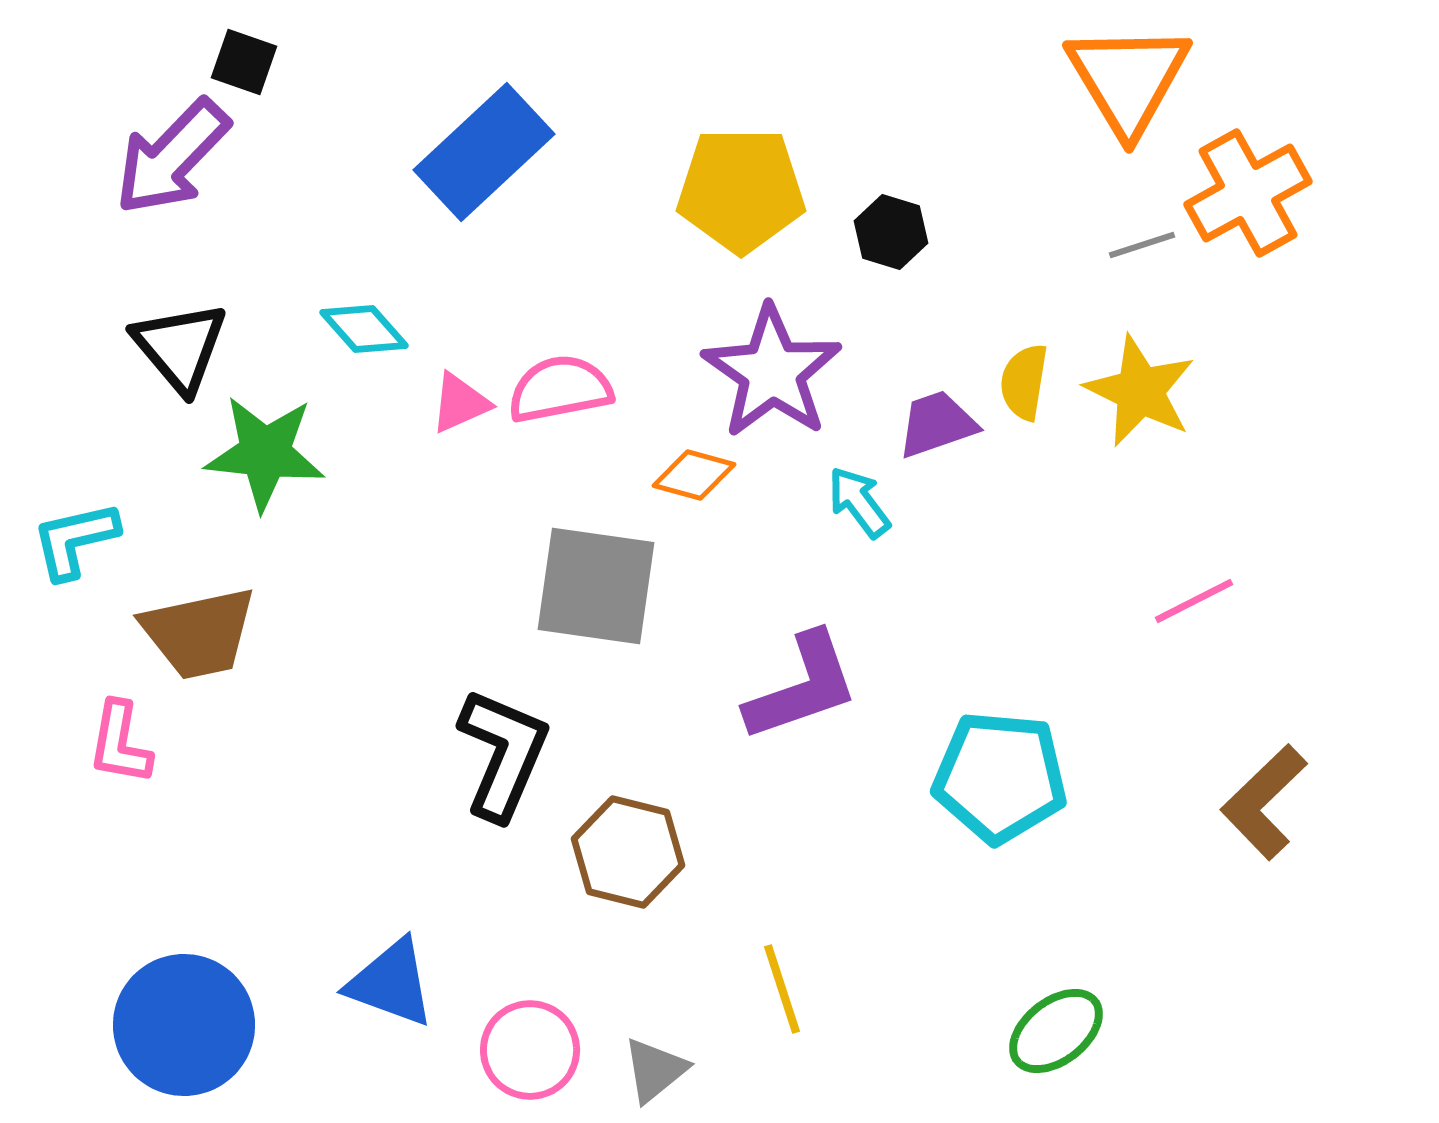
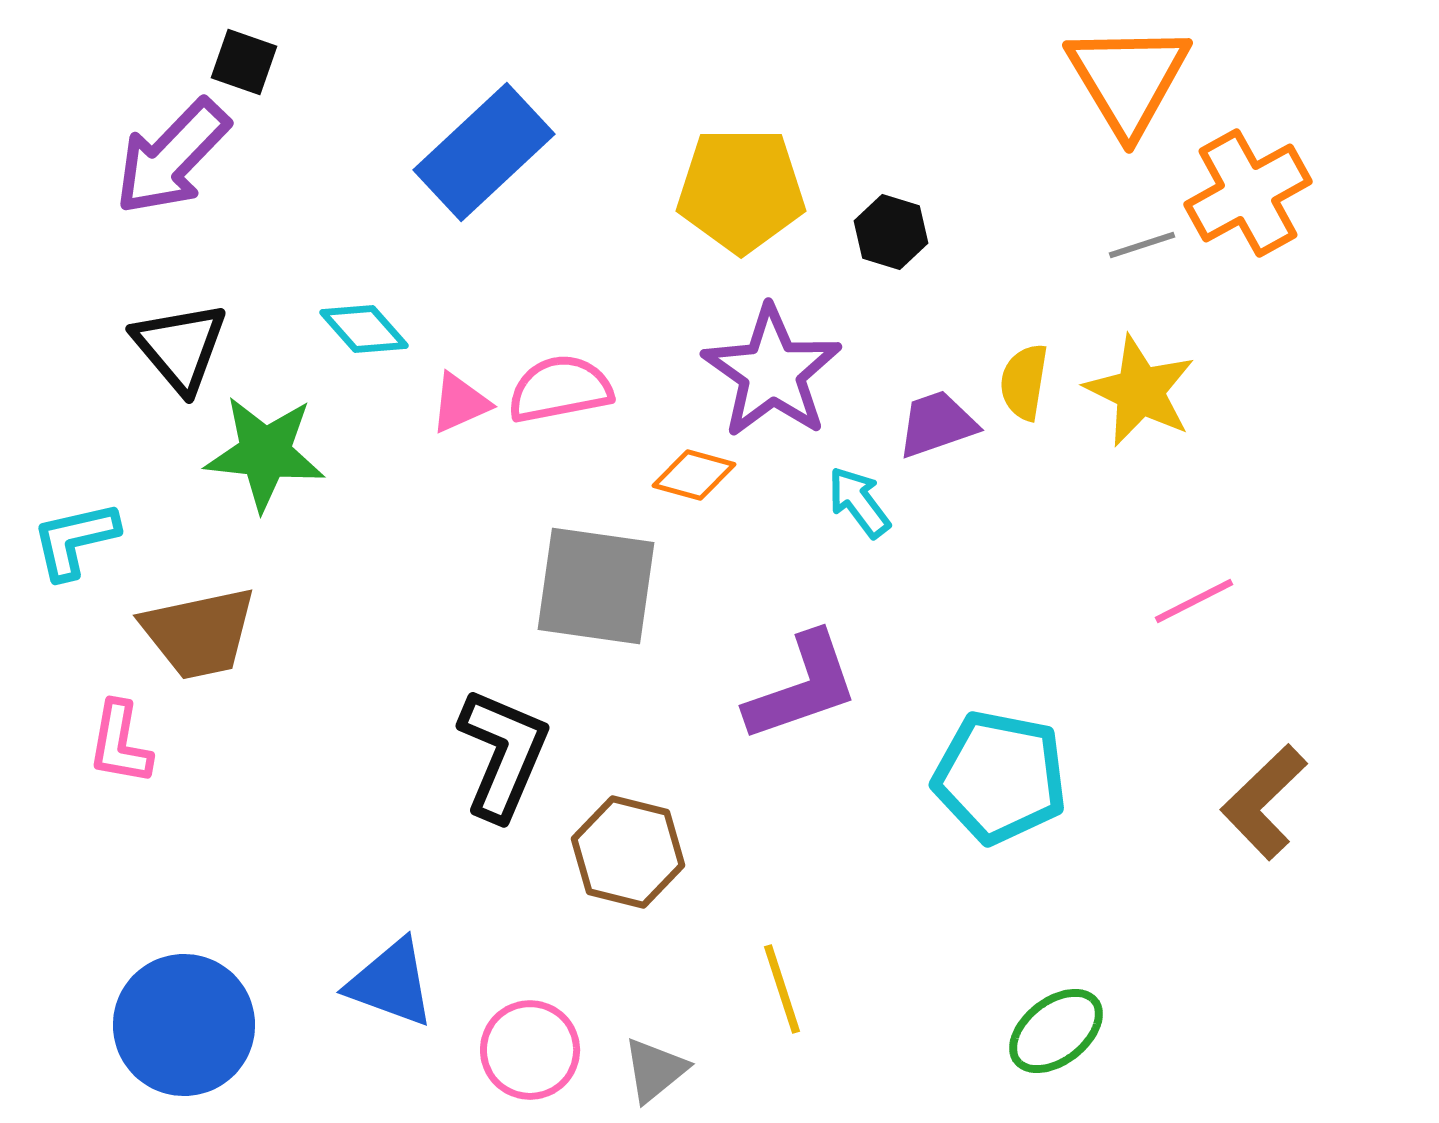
cyan pentagon: rotated 6 degrees clockwise
